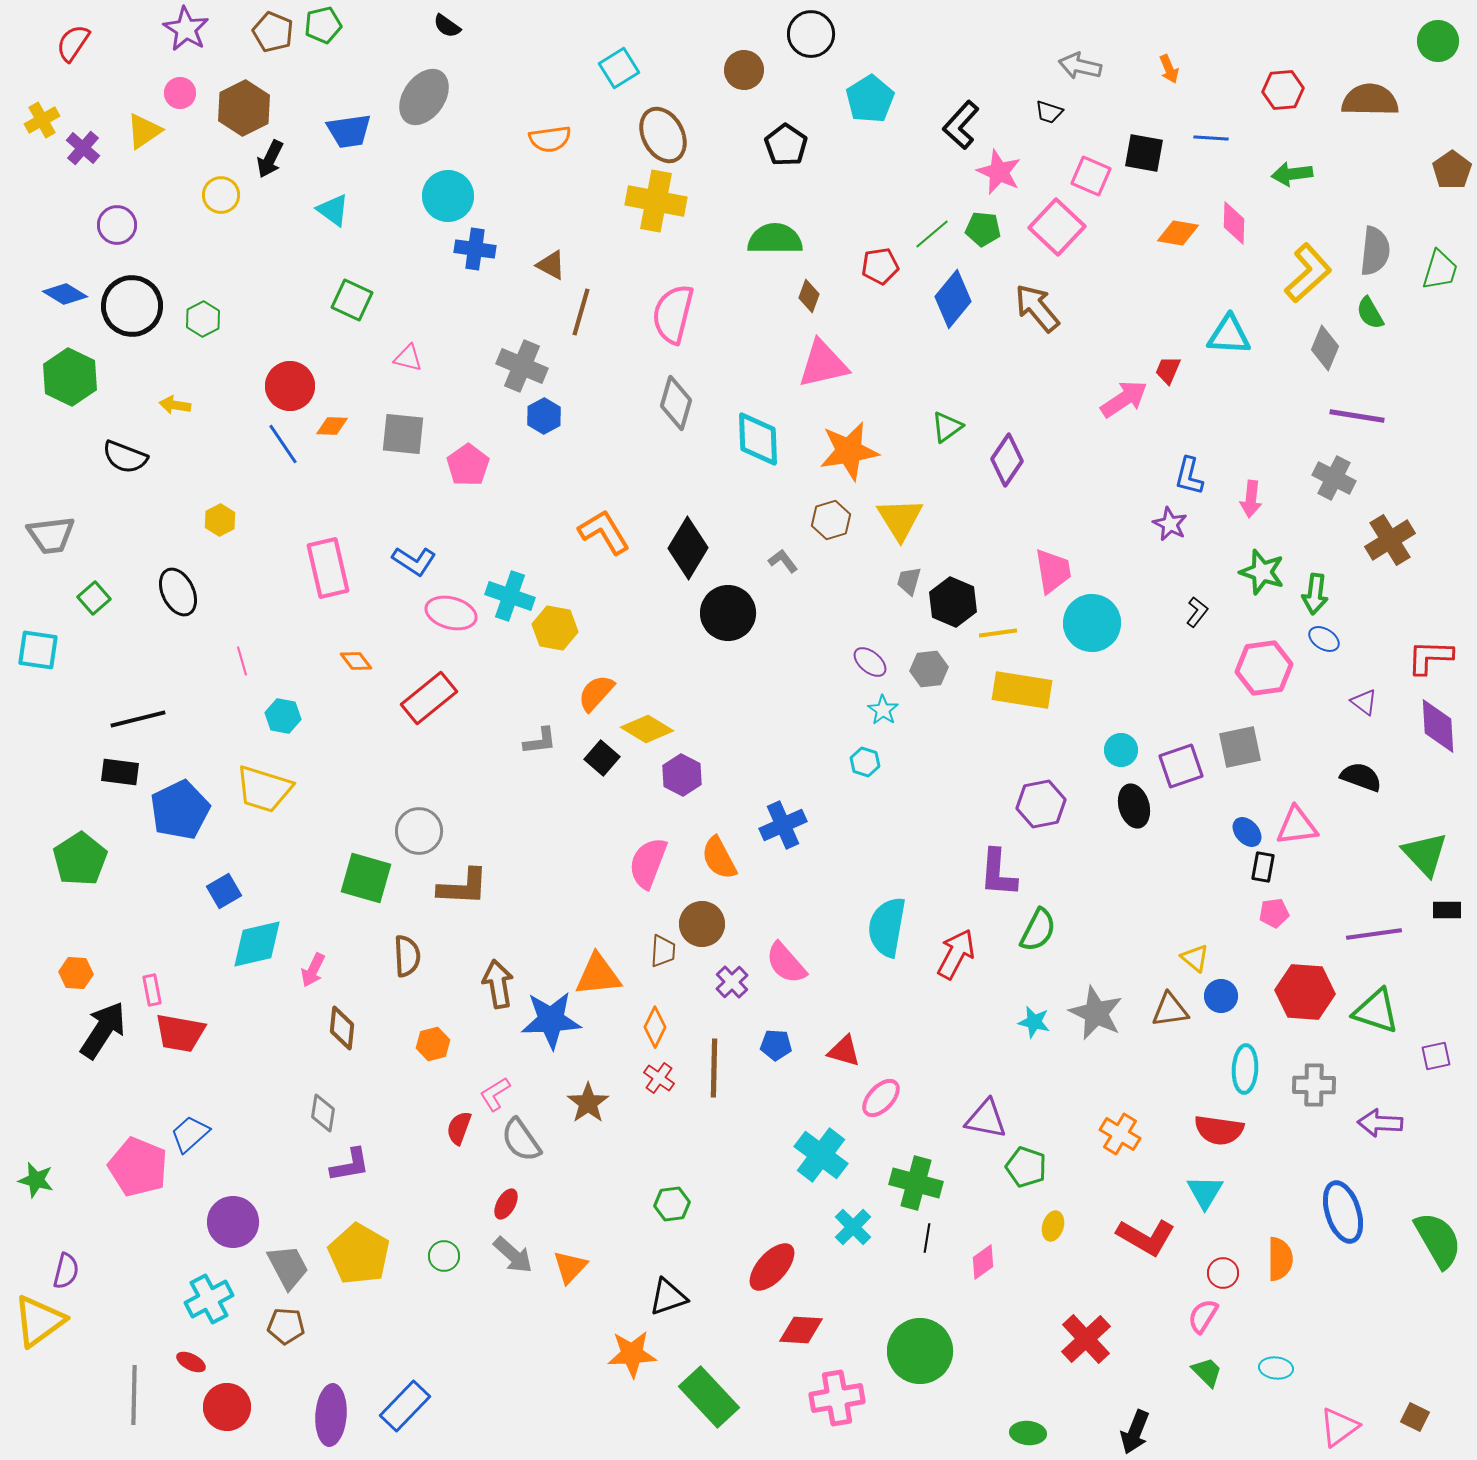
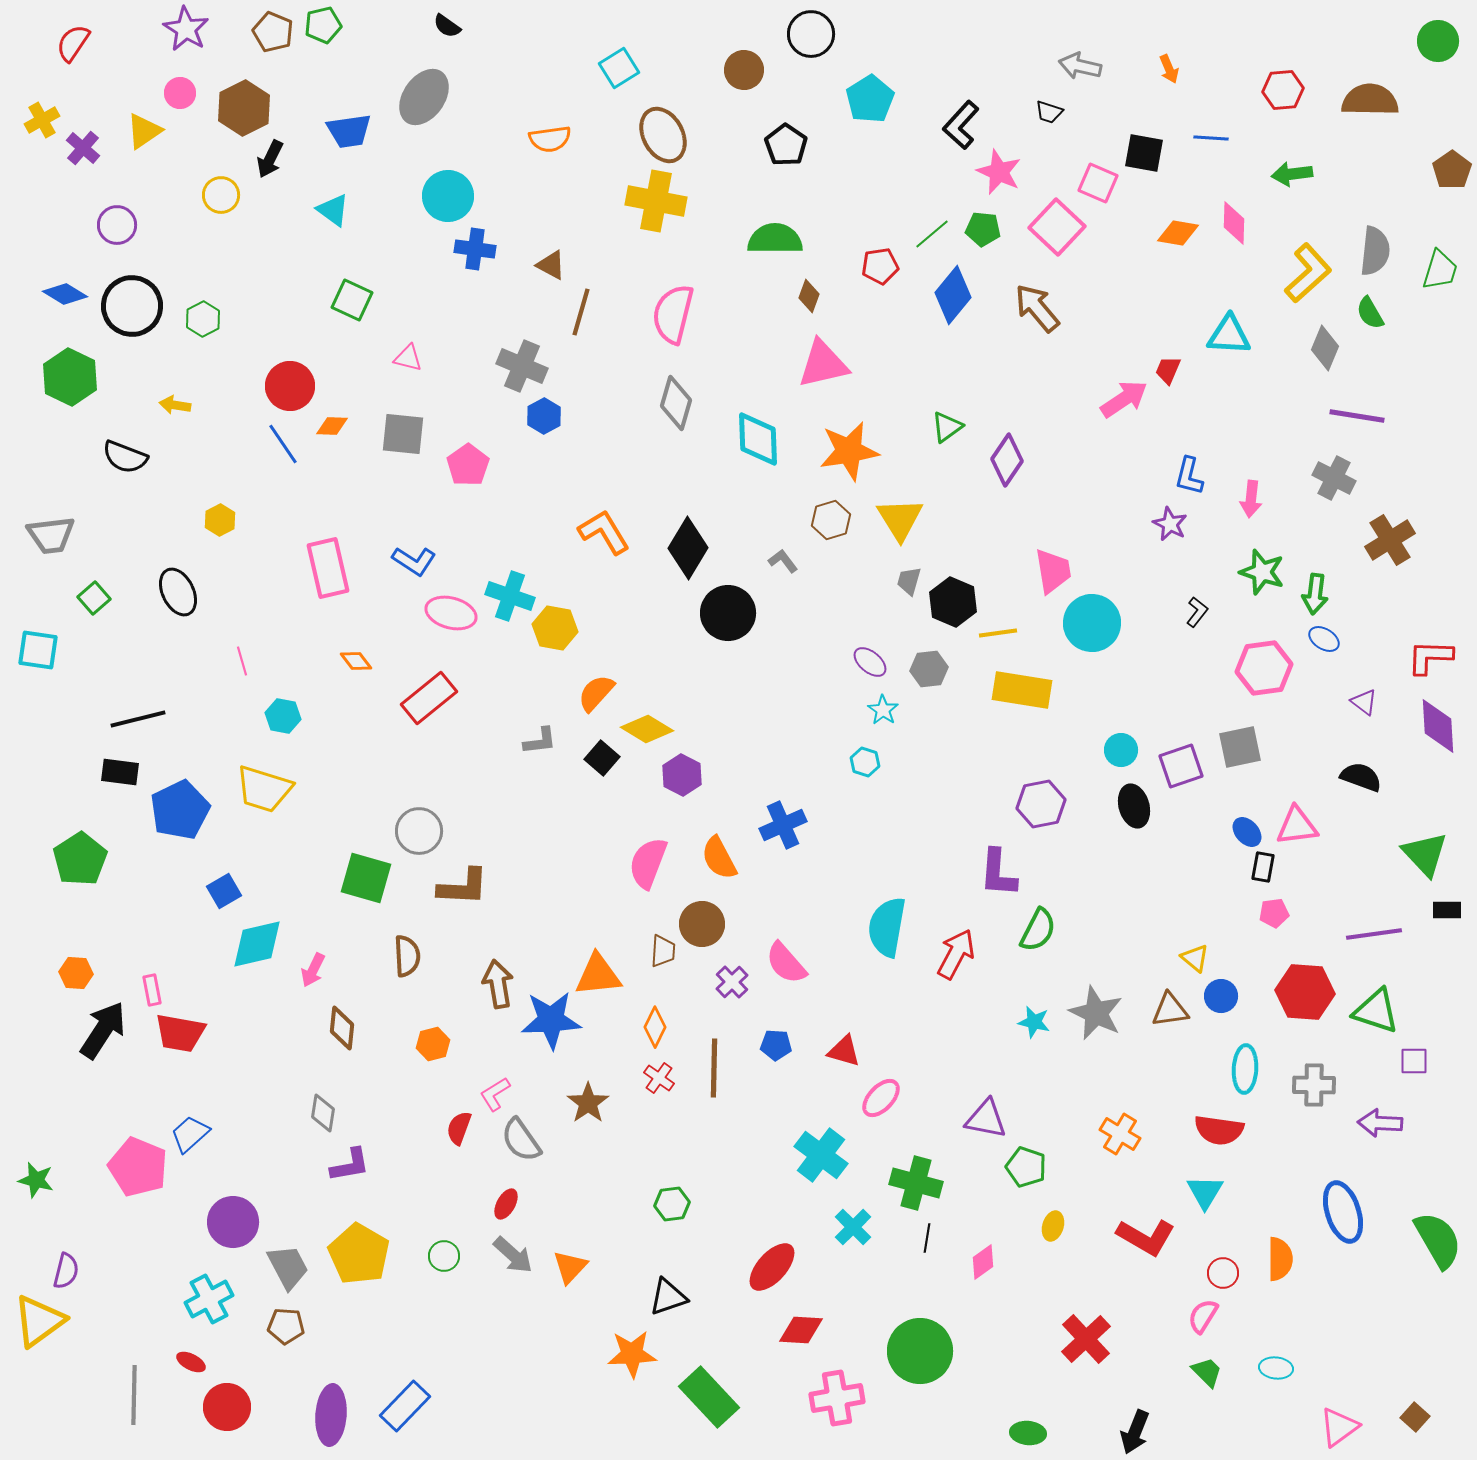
pink square at (1091, 176): moved 7 px right, 7 px down
blue diamond at (953, 299): moved 4 px up
purple square at (1436, 1056): moved 22 px left, 5 px down; rotated 12 degrees clockwise
brown square at (1415, 1417): rotated 16 degrees clockwise
